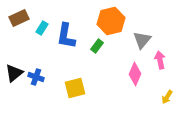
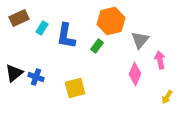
gray triangle: moved 2 px left
